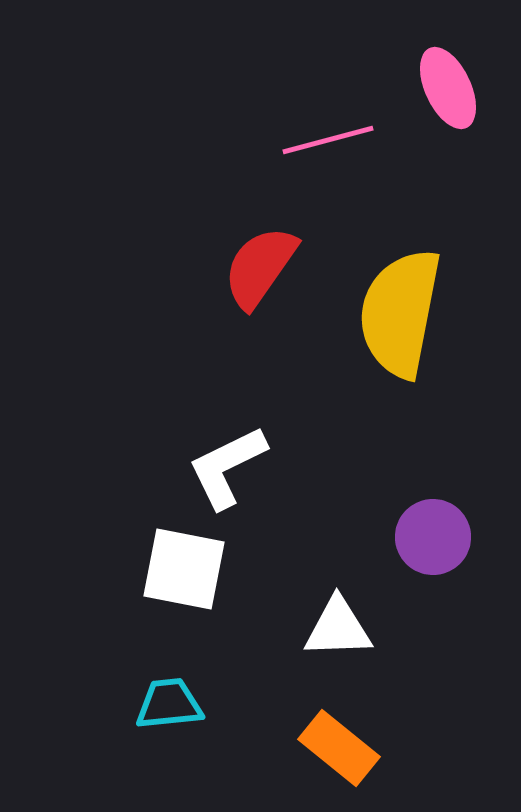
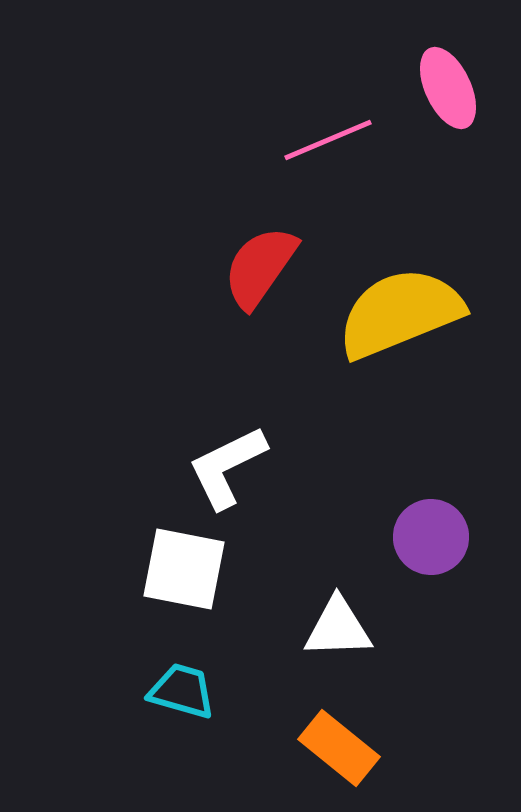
pink line: rotated 8 degrees counterclockwise
yellow semicircle: rotated 57 degrees clockwise
purple circle: moved 2 px left
cyan trapezoid: moved 13 px right, 13 px up; rotated 22 degrees clockwise
